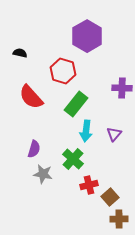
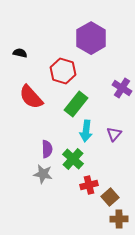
purple hexagon: moved 4 px right, 2 px down
purple cross: rotated 30 degrees clockwise
purple semicircle: moved 13 px right; rotated 18 degrees counterclockwise
